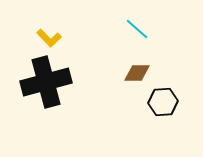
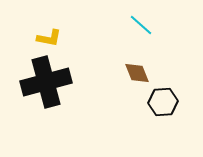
cyan line: moved 4 px right, 4 px up
yellow L-shape: rotated 35 degrees counterclockwise
brown diamond: rotated 68 degrees clockwise
